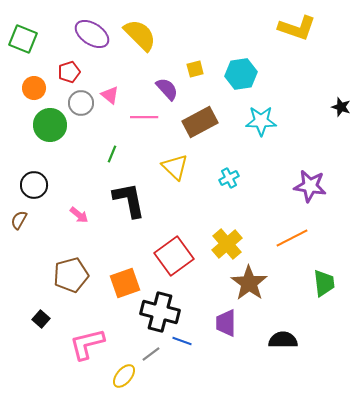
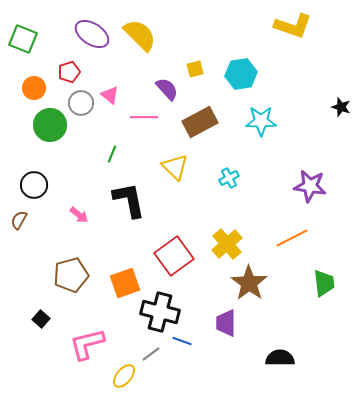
yellow L-shape: moved 4 px left, 2 px up
black semicircle: moved 3 px left, 18 px down
